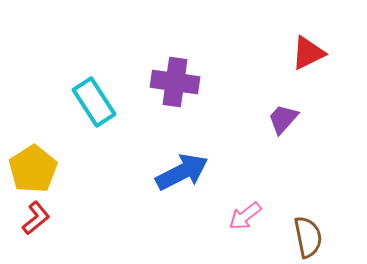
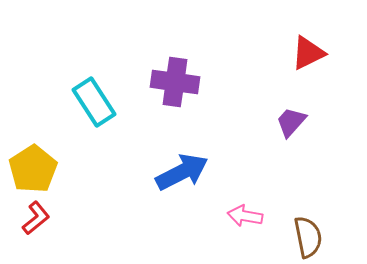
purple trapezoid: moved 8 px right, 3 px down
pink arrow: rotated 48 degrees clockwise
